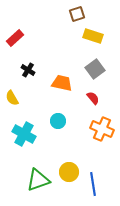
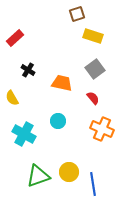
green triangle: moved 4 px up
